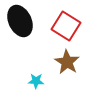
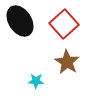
black ellipse: rotated 8 degrees counterclockwise
red square: moved 2 px left, 2 px up; rotated 16 degrees clockwise
